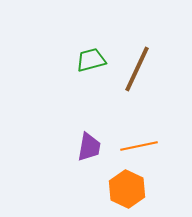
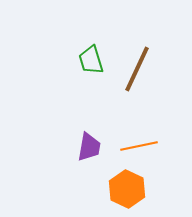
green trapezoid: rotated 92 degrees counterclockwise
